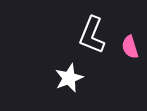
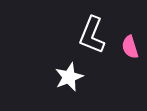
white star: moved 1 px up
